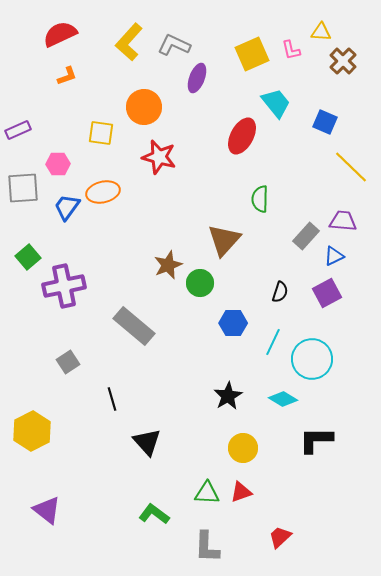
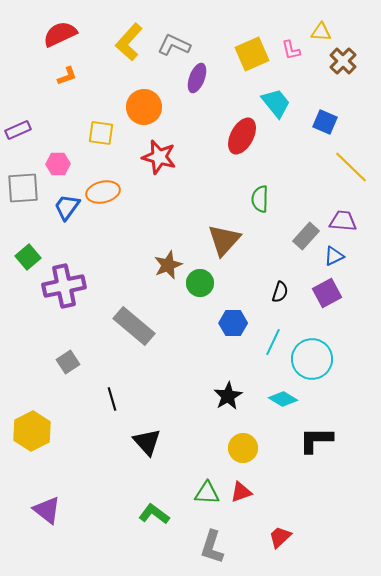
gray L-shape at (207, 547): moved 5 px right; rotated 16 degrees clockwise
